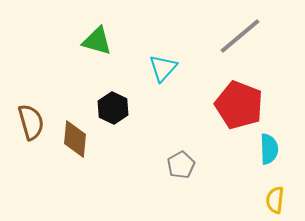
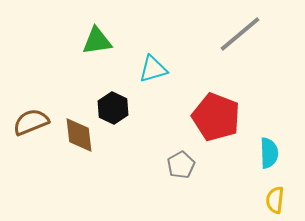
gray line: moved 2 px up
green triangle: rotated 24 degrees counterclockwise
cyan triangle: moved 10 px left, 1 px down; rotated 32 degrees clockwise
red pentagon: moved 23 px left, 12 px down
brown semicircle: rotated 96 degrees counterclockwise
brown diamond: moved 4 px right, 4 px up; rotated 12 degrees counterclockwise
cyan semicircle: moved 4 px down
